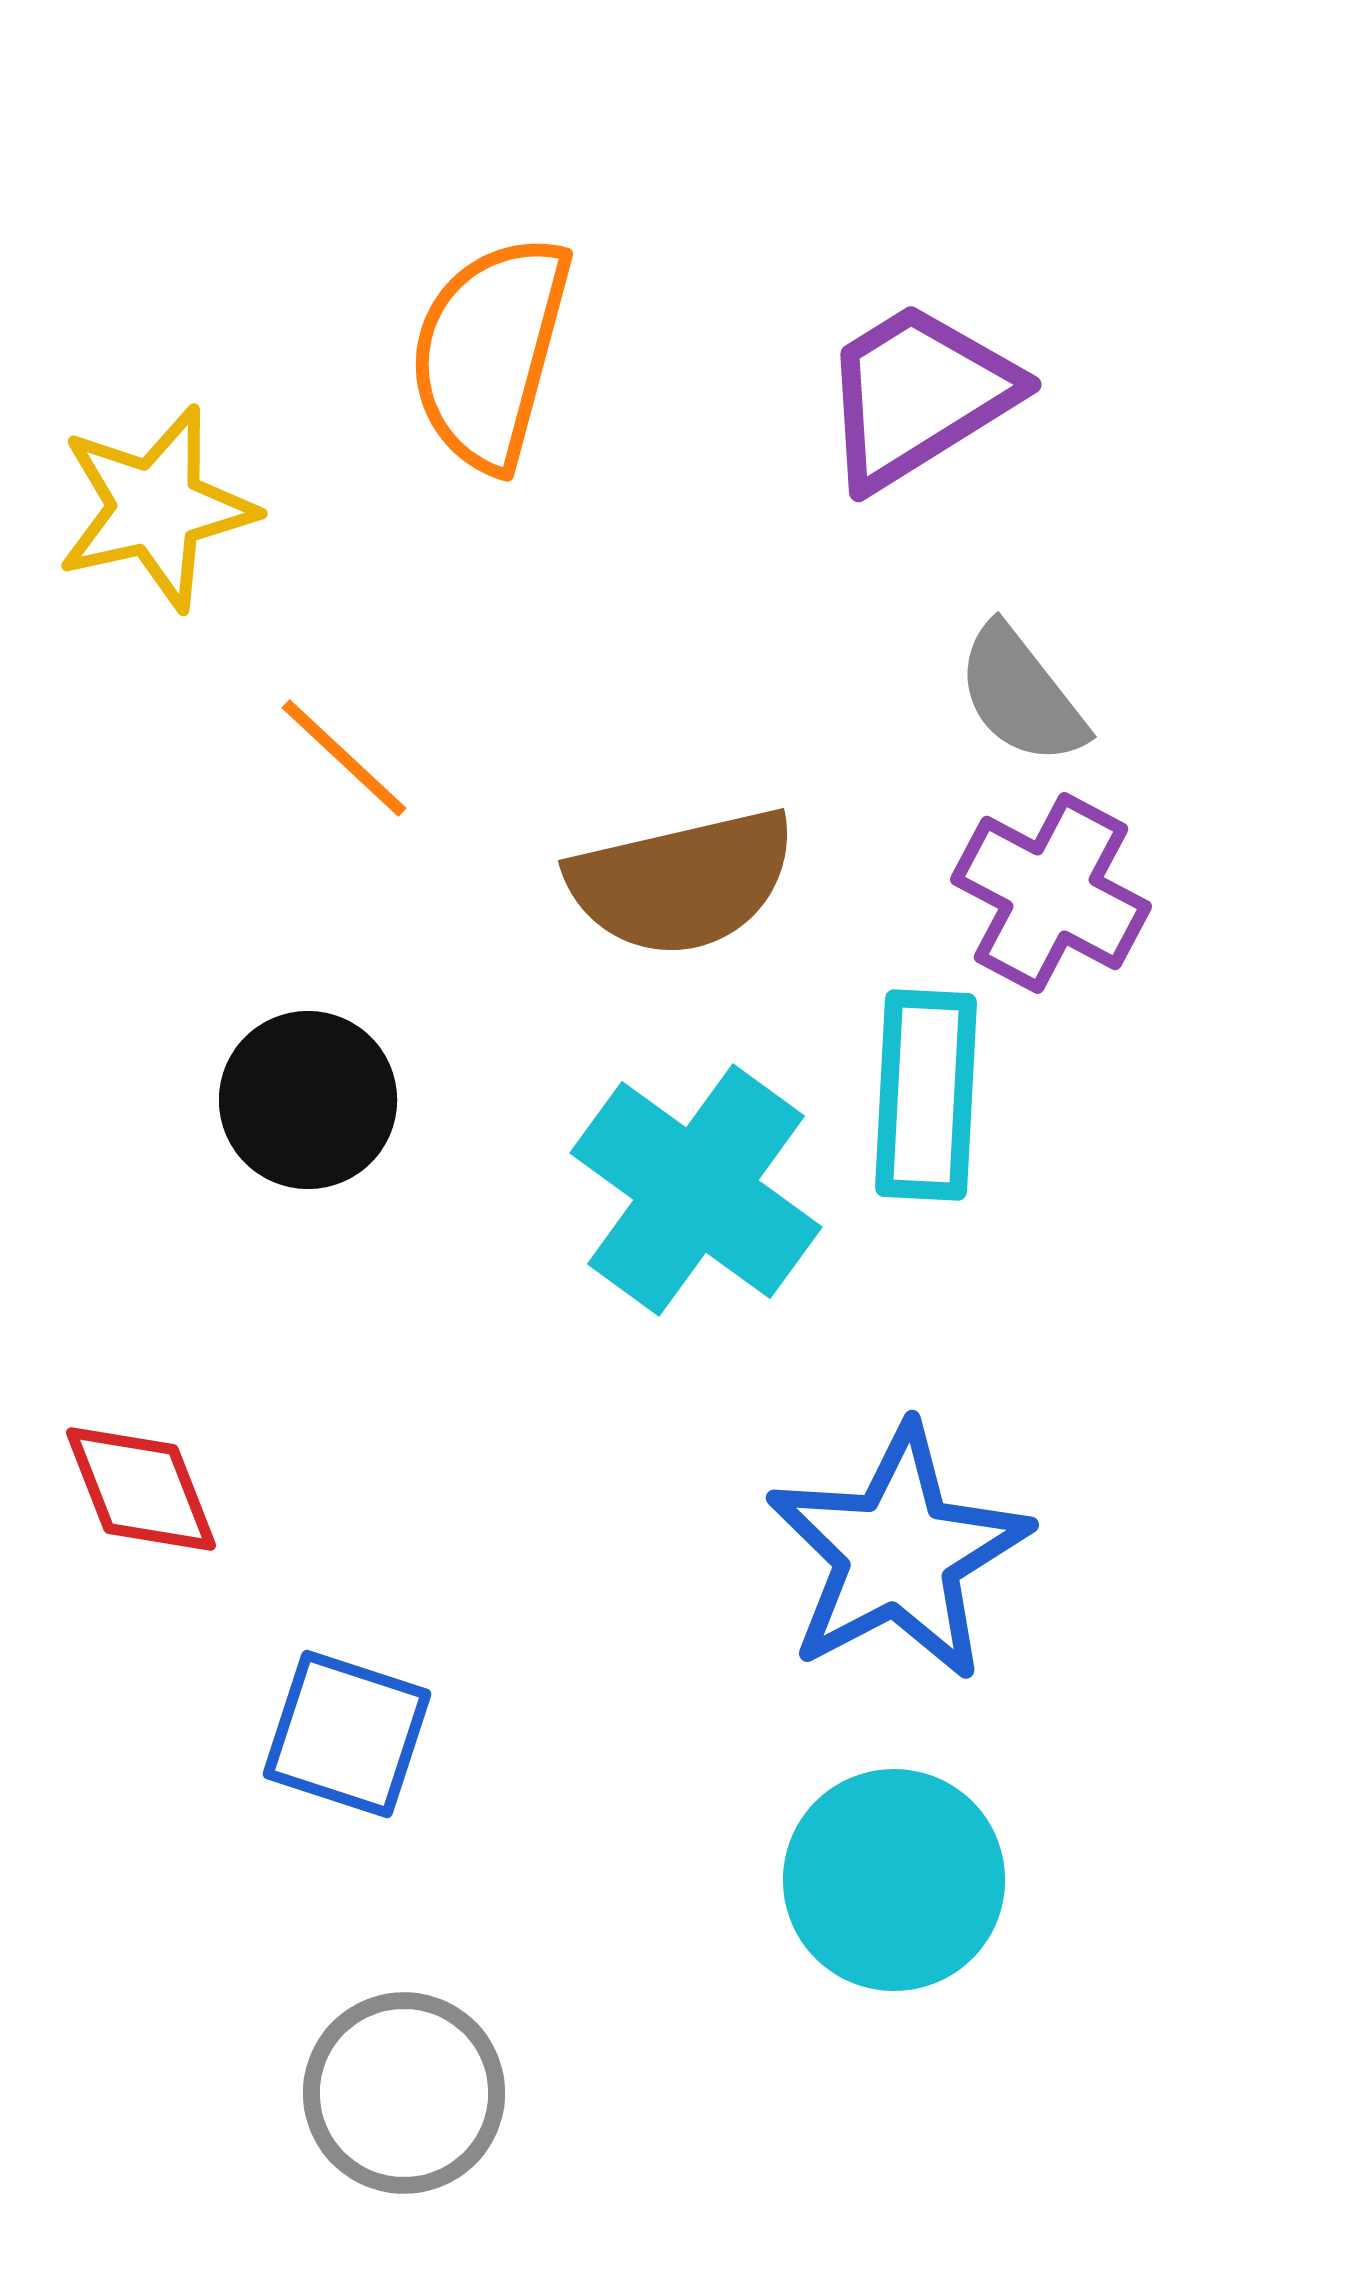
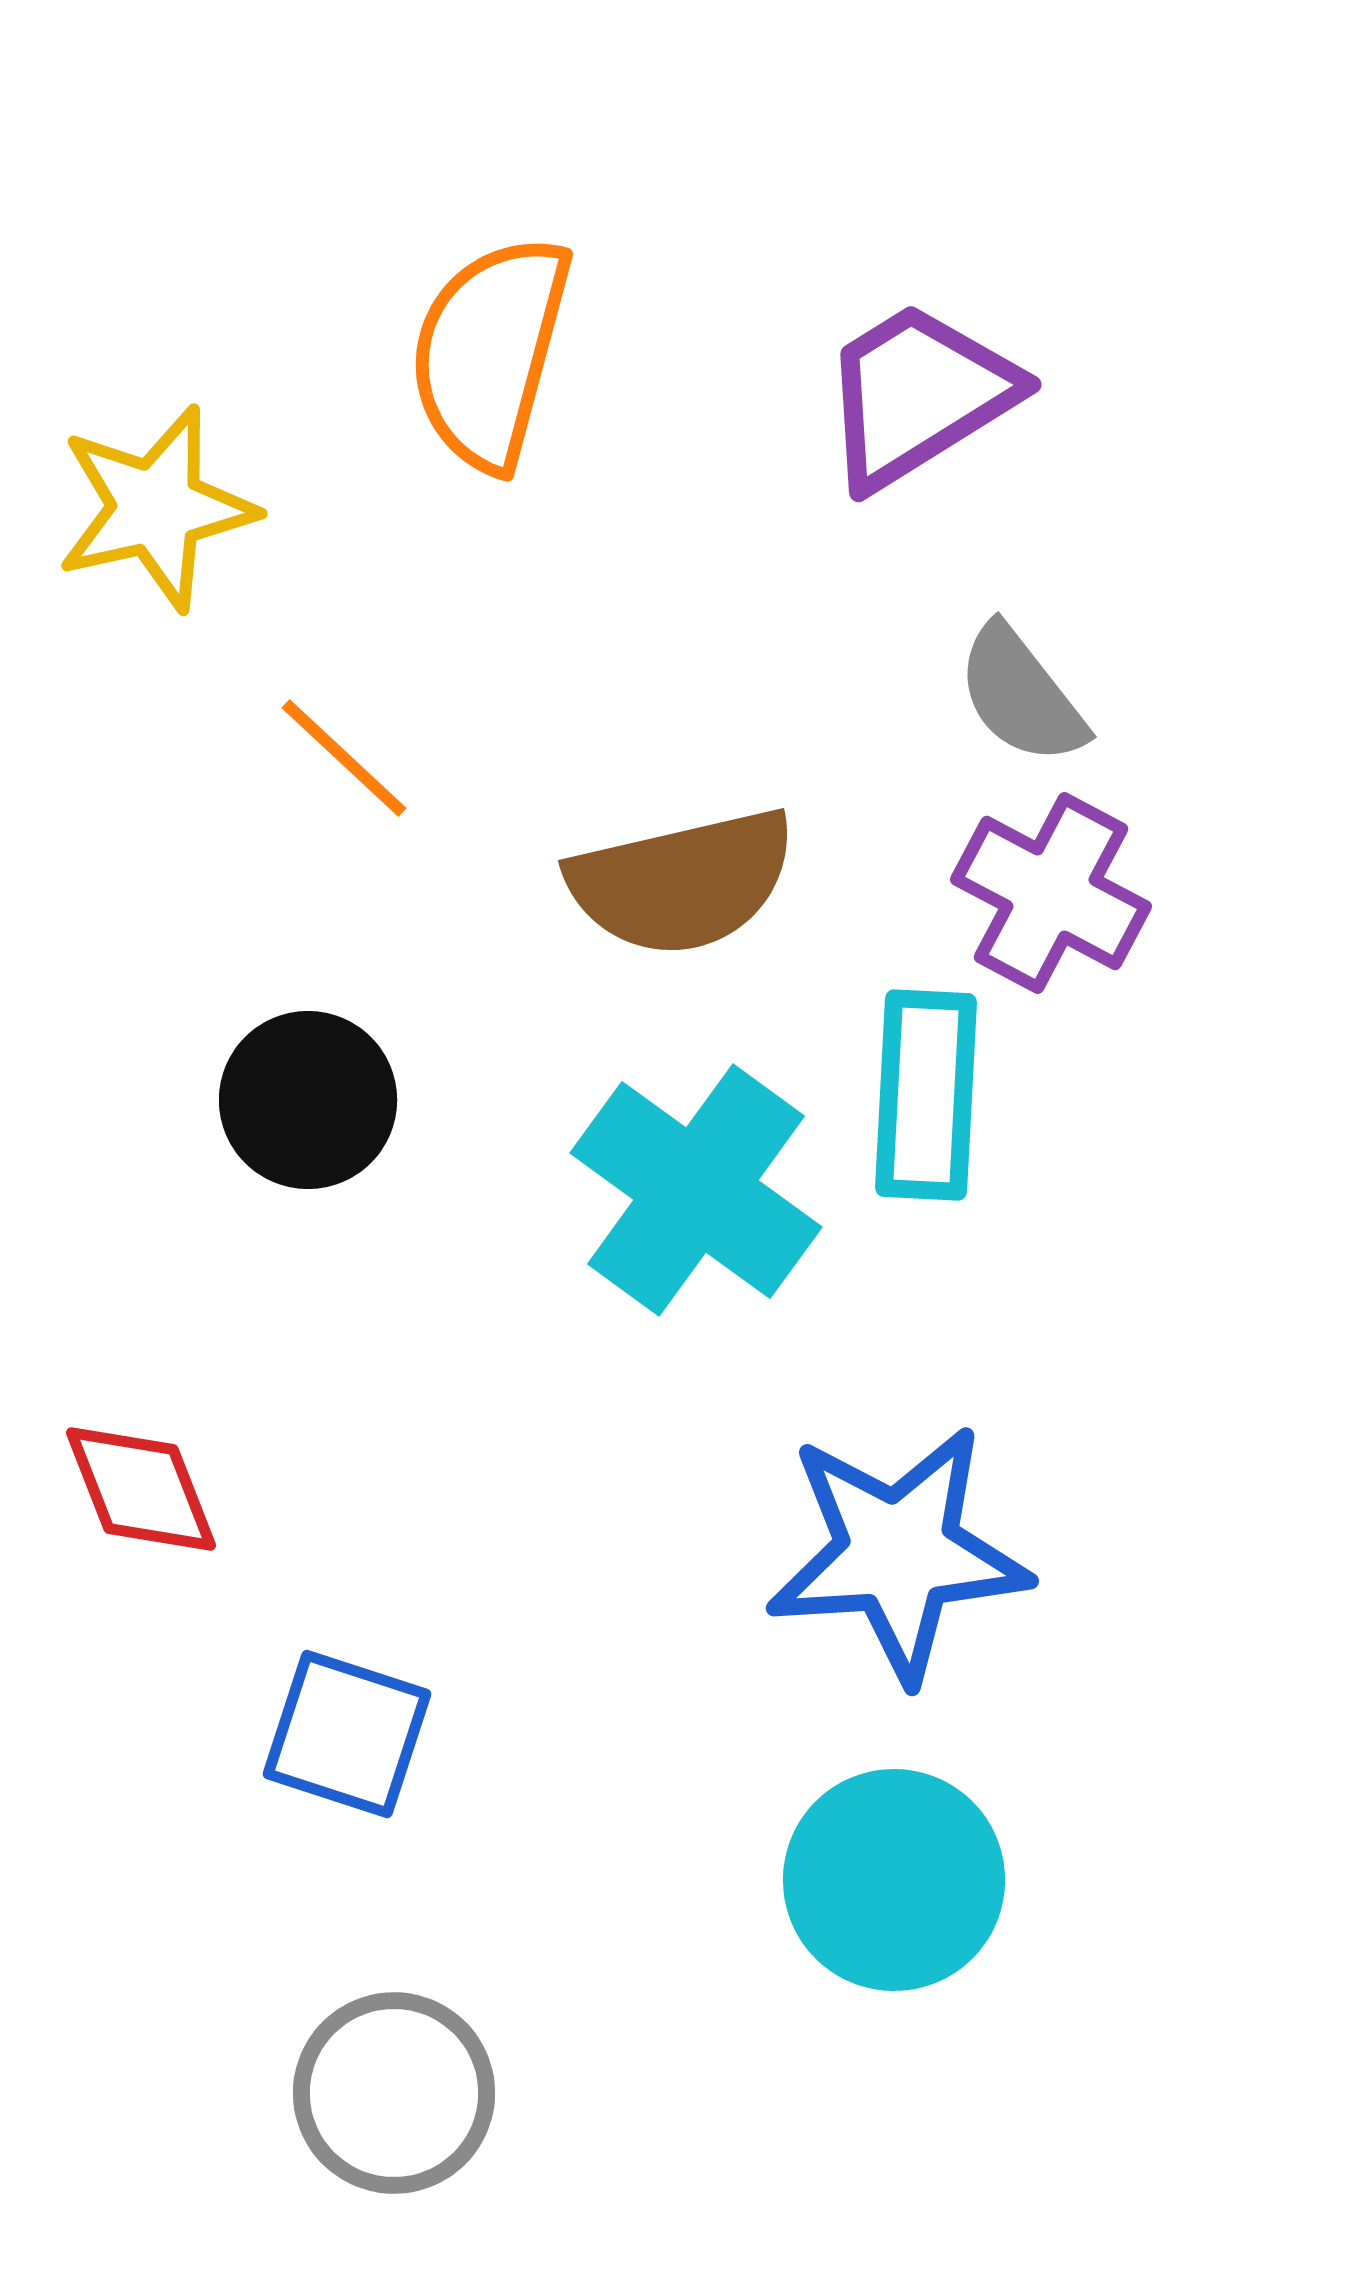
blue star: rotated 24 degrees clockwise
gray circle: moved 10 px left
